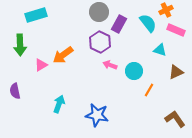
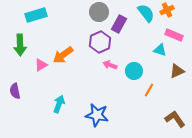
orange cross: moved 1 px right
cyan semicircle: moved 2 px left, 10 px up
pink rectangle: moved 2 px left, 5 px down
purple hexagon: rotated 10 degrees clockwise
brown triangle: moved 1 px right, 1 px up
